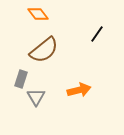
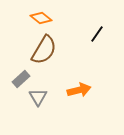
orange diamond: moved 3 px right, 4 px down; rotated 15 degrees counterclockwise
brown semicircle: rotated 20 degrees counterclockwise
gray rectangle: rotated 30 degrees clockwise
gray triangle: moved 2 px right
